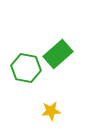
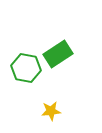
green rectangle: rotated 8 degrees clockwise
